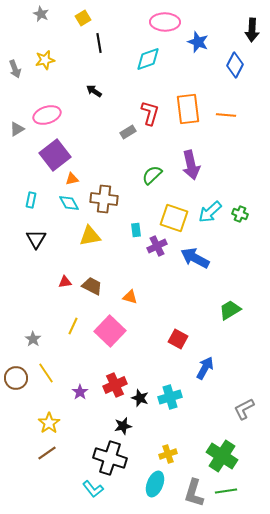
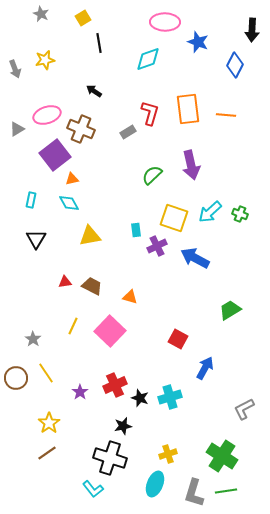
brown cross at (104, 199): moved 23 px left, 70 px up; rotated 16 degrees clockwise
